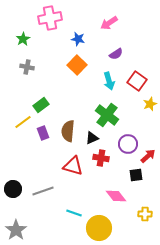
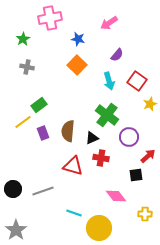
purple semicircle: moved 1 px right, 1 px down; rotated 16 degrees counterclockwise
green rectangle: moved 2 px left
purple circle: moved 1 px right, 7 px up
